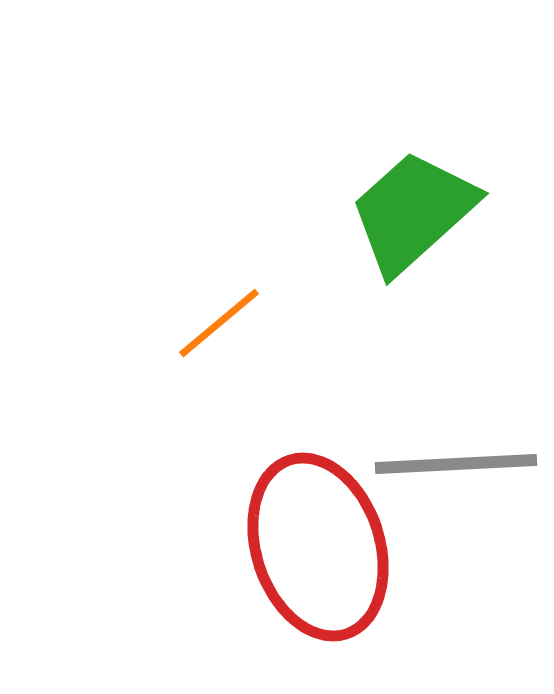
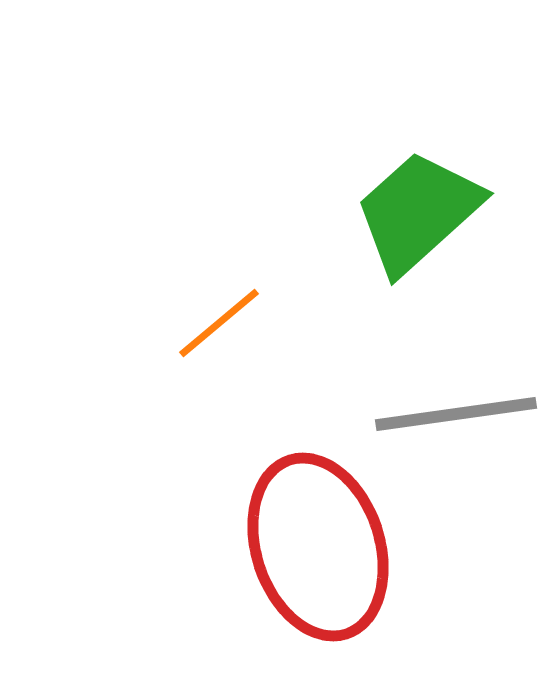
green trapezoid: moved 5 px right
gray line: moved 50 px up; rotated 5 degrees counterclockwise
